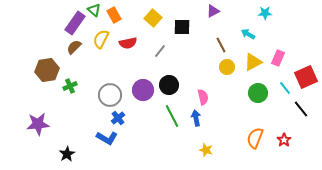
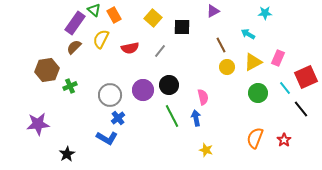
red semicircle: moved 2 px right, 5 px down
